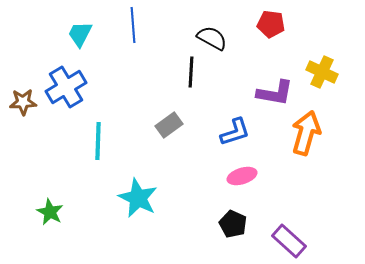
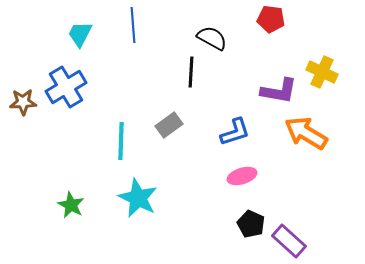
red pentagon: moved 5 px up
purple L-shape: moved 4 px right, 2 px up
orange arrow: rotated 75 degrees counterclockwise
cyan line: moved 23 px right
green star: moved 21 px right, 7 px up
black pentagon: moved 18 px right
